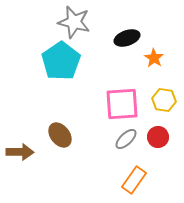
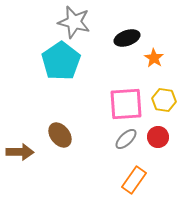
pink square: moved 4 px right
